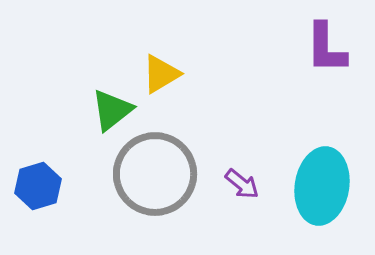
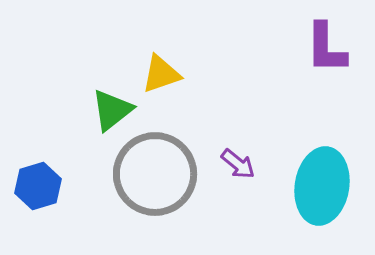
yellow triangle: rotated 12 degrees clockwise
purple arrow: moved 4 px left, 20 px up
